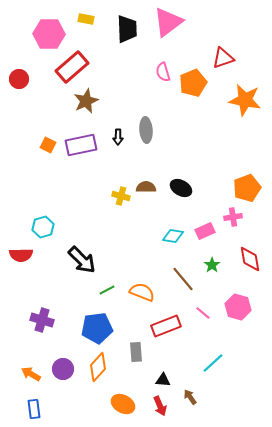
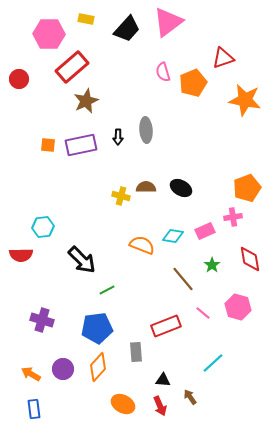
black trapezoid at (127, 29): rotated 44 degrees clockwise
orange square at (48, 145): rotated 21 degrees counterclockwise
cyan hexagon at (43, 227): rotated 10 degrees clockwise
orange semicircle at (142, 292): moved 47 px up
